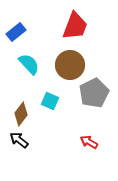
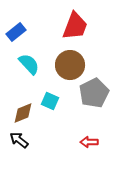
brown diamond: moved 2 px right, 1 px up; rotated 30 degrees clockwise
red arrow: rotated 30 degrees counterclockwise
